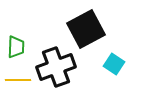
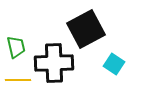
green trapezoid: rotated 15 degrees counterclockwise
black cross: moved 2 px left, 4 px up; rotated 18 degrees clockwise
